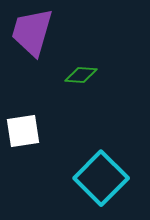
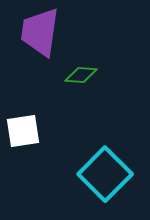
purple trapezoid: moved 8 px right; rotated 8 degrees counterclockwise
cyan square: moved 4 px right, 4 px up
